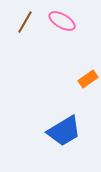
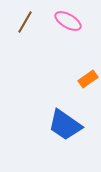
pink ellipse: moved 6 px right
blue trapezoid: moved 1 px right, 6 px up; rotated 66 degrees clockwise
